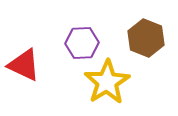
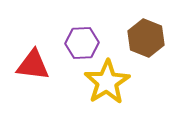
red triangle: moved 9 px right; rotated 18 degrees counterclockwise
